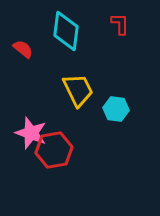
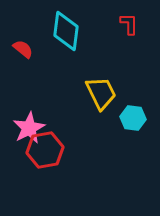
red L-shape: moved 9 px right
yellow trapezoid: moved 23 px right, 3 px down
cyan hexagon: moved 17 px right, 9 px down
pink star: moved 2 px left, 5 px up; rotated 24 degrees clockwise
red hexagon: moved 9 px left
